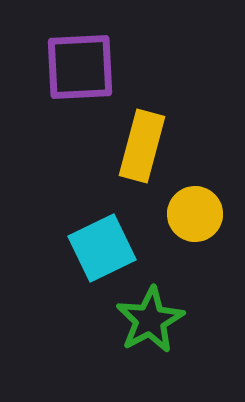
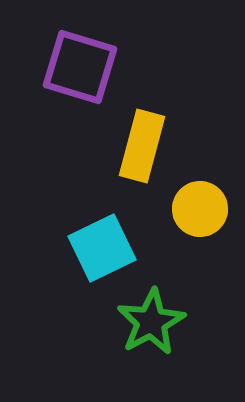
purple square: rotated 20 degrees clockwise
yellow circle: moved 5 px right, 5 px up
green star: moved 1 px right, 2 px down
